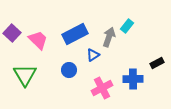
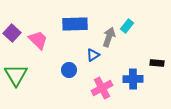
blue rectangle: moved 10 px up; rotated 25 degrees clockwise
black rectangle: rotated 32 degrees clockwise
green triangle: moved 9 px left
